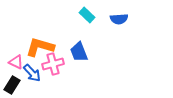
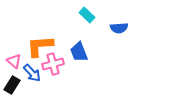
blue semicircle: moved 9 px down
orange L-shape: moved 1 px up; rotated 20 degrees counterclockwise
pink triangle: moved 2 px left, 1 px up; rotated 14 degrees clockwise
